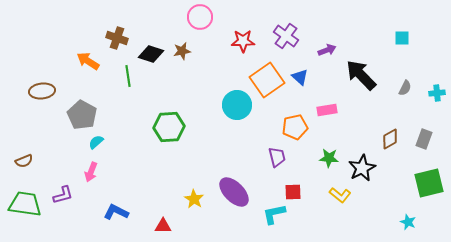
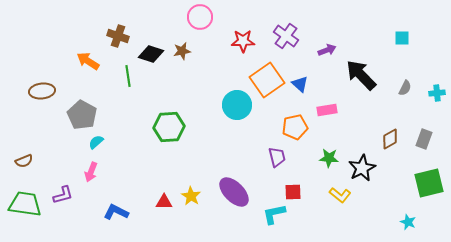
brown cross: moved 1 px right, 2 px up
blue triangle: moved 7 px down
yellow star: moved 3 px left, 3 px up
red triangle: moved 1 px right, 24 px up
